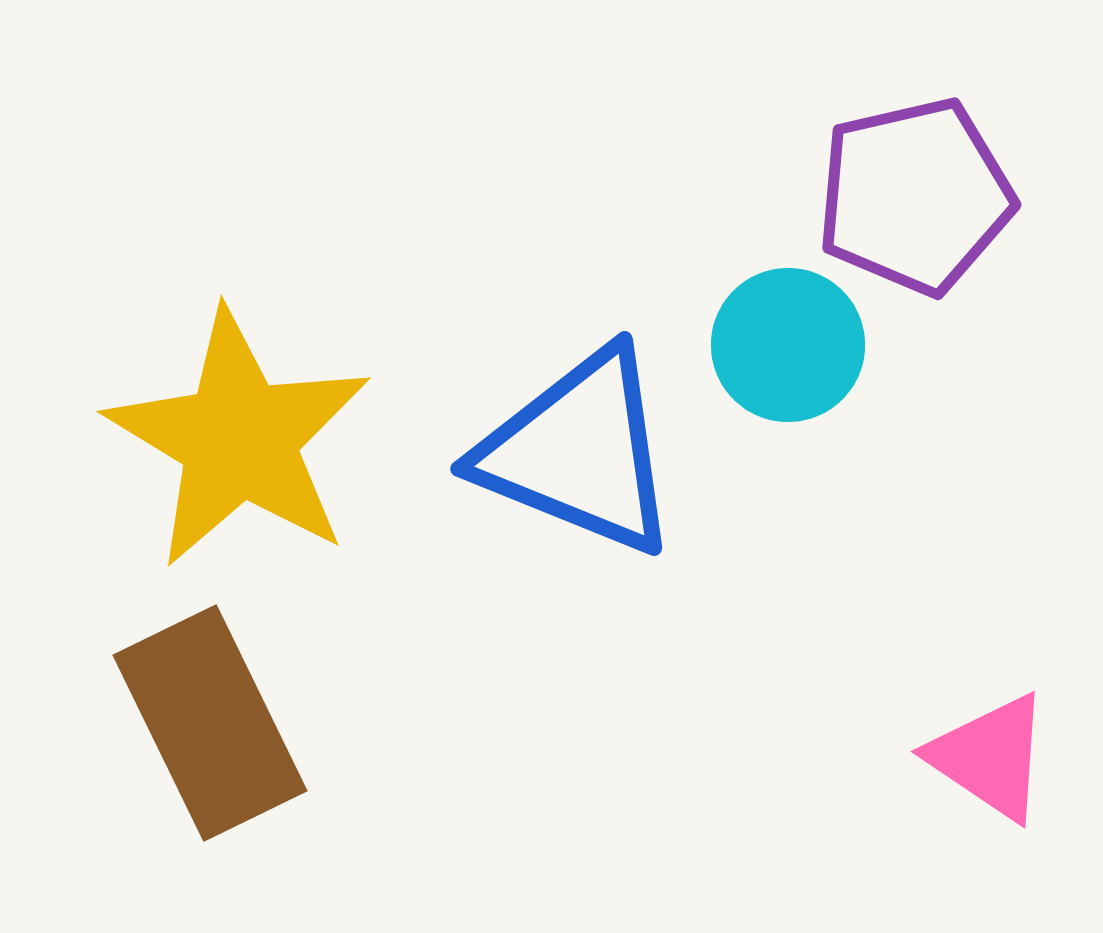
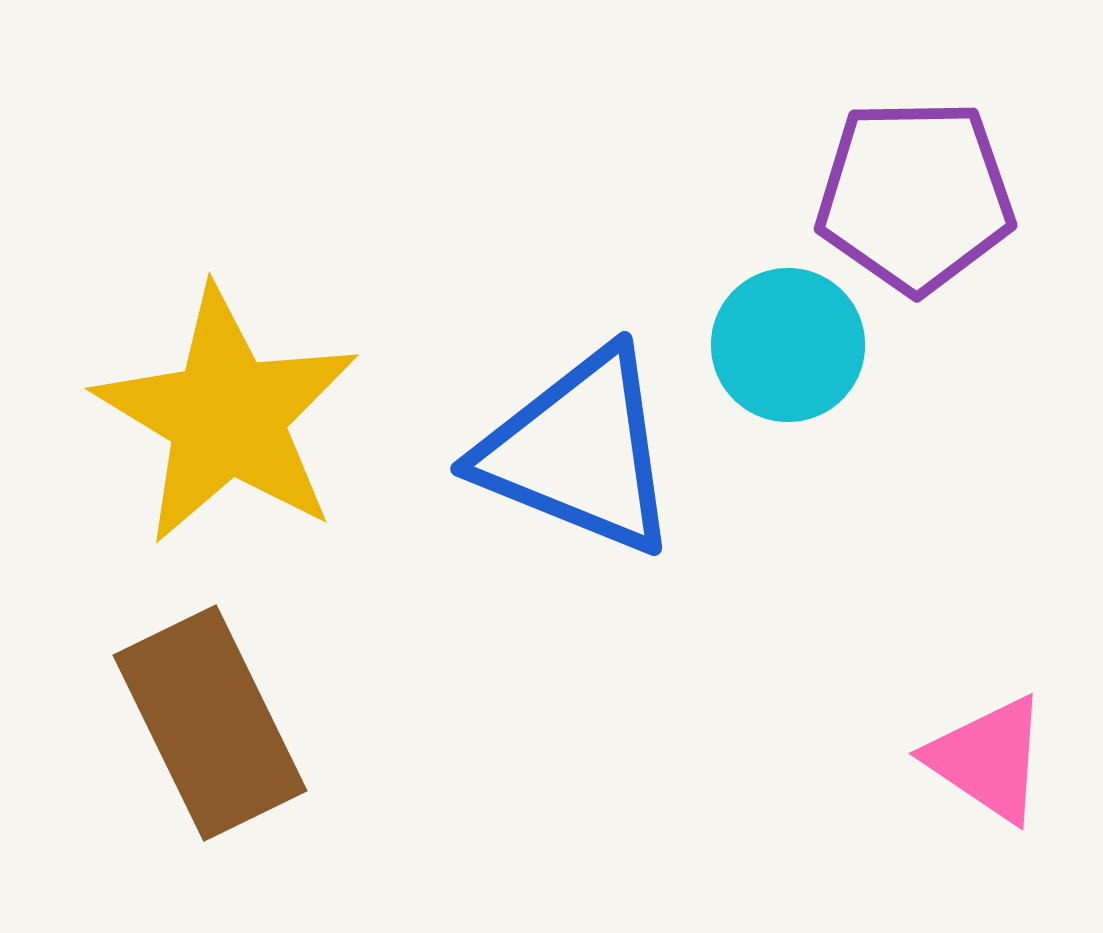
purple pentagon: rotated 12 degrees clockwise
yellow star: moved 12 px left, 23 px up
pink triangle: moved 2 px left, 2 px down
